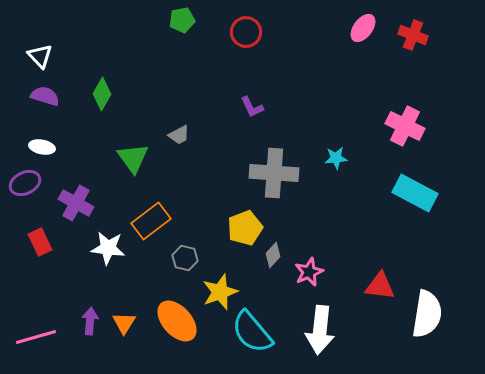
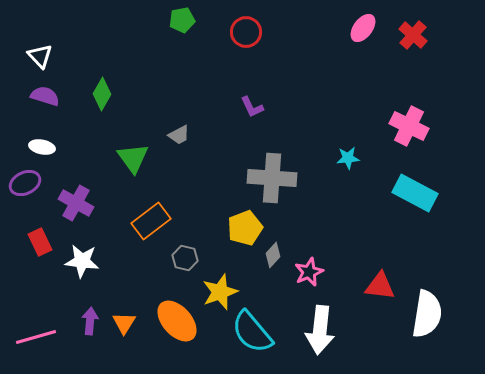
red cross: rotated 20 degrees clockwise
pink cross: moved 4 px right
cyan star: moved 12 px right
gray cross: moved 2 px left, 5 px down
white star: moved 26 px left, 13 px down
